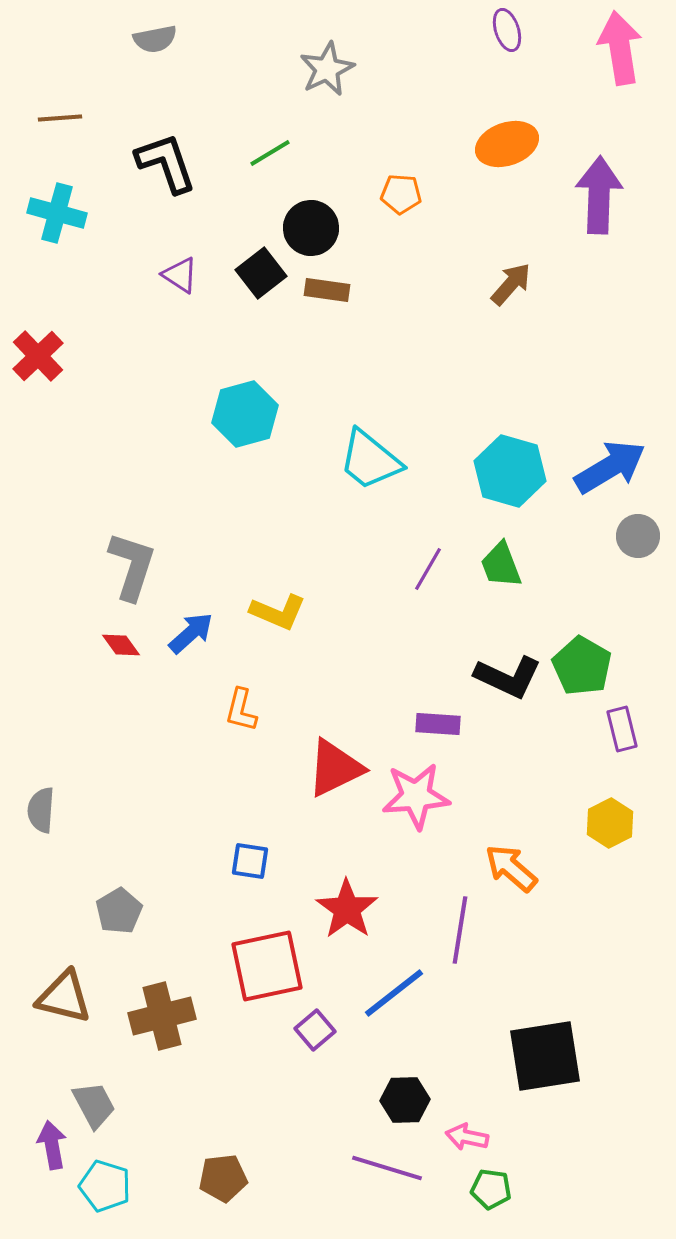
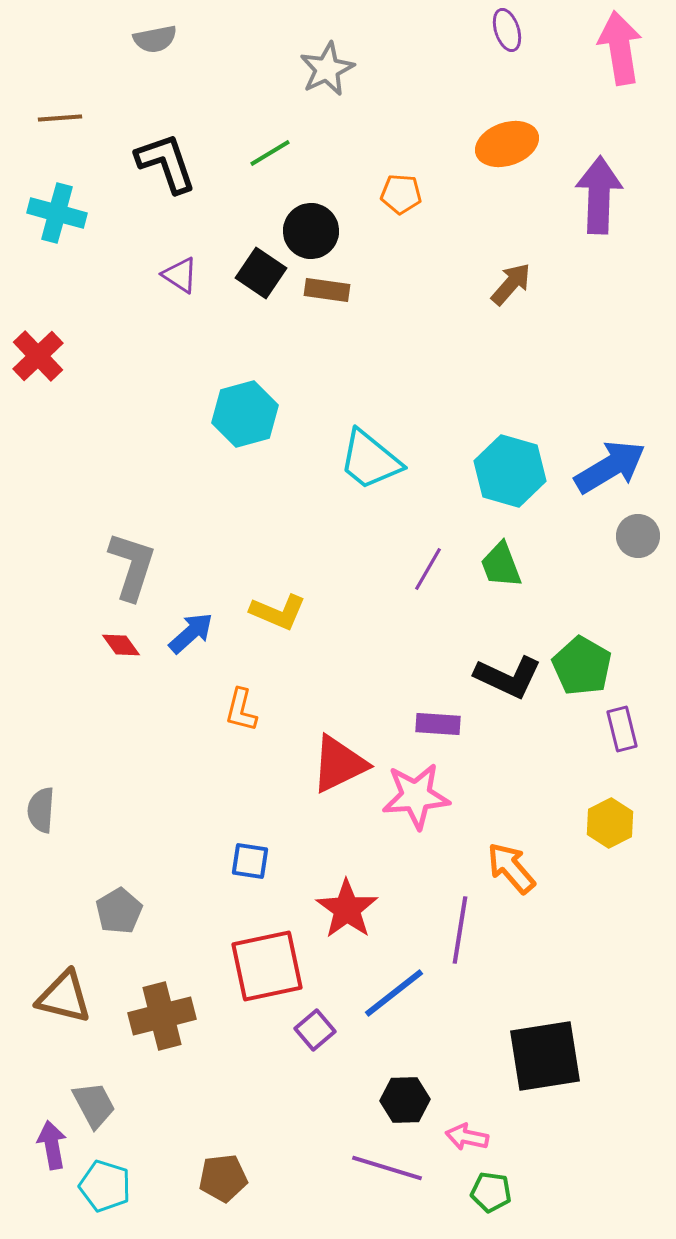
black circle at (311, 228): moved 3 px down
black square at (261, 273): rotated 18 degrees counterclockwise
red triangle at (335, 768): moved 4 px right, 4 px up
orange arrow at (511, 868): rotated 8 degrees clockwise
green pentagon at (491, 1189): moved 3 px down
